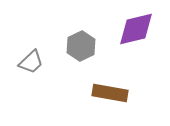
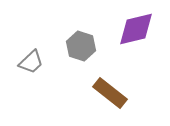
gray hexagon: rotated 16 degrees counterclockwise
brown rectangle: rotated 28 degrees clockwise
